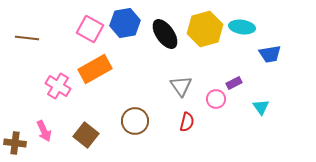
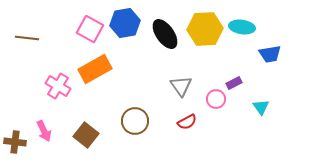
yellow hexagon: rotated 12 degrees clockwise
red semicircle: rotated 48 degrees clockwise
brown cross: moved 1 px up
